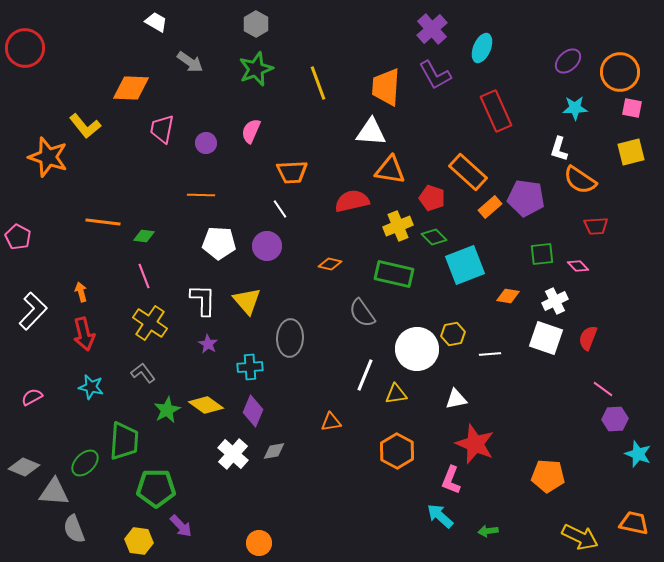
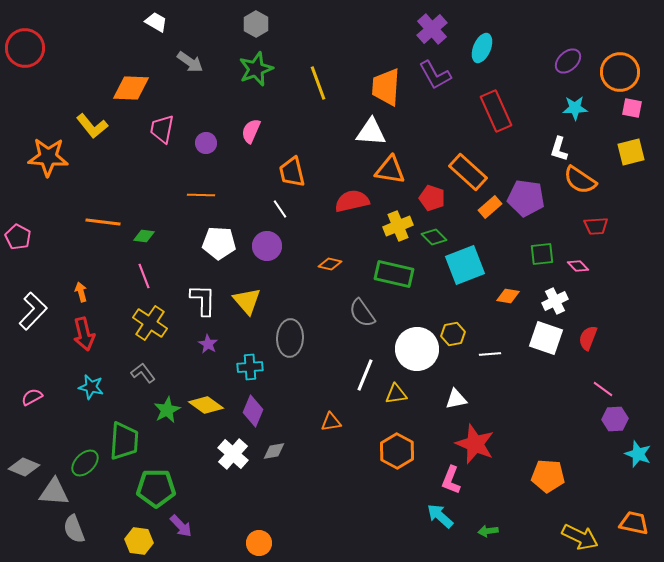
yellow L-shape at (85, 126): moved 7 px right
orange star at (48, 157): rotated 15 degrees counterclockwise
orange trapezoid at (292, 172): rotated 80 degrees clockwise
